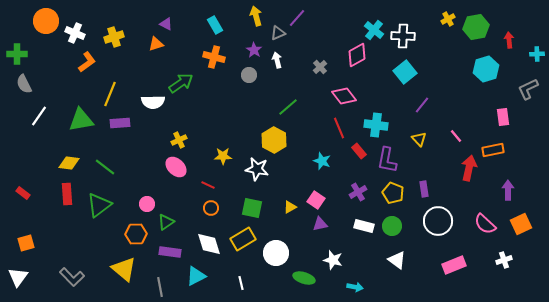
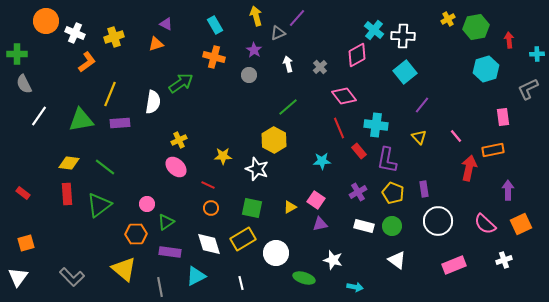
white arrow at (277, 60): moved 11 px right, 4 px down
white semicircle at (153, 102): rotated 80 degrees counterclockwise
yellow triangle at (419, 139): moved 2 px up
cyan star at (322, 161): rotated 24 degrees counterclockwise
white star at (257, 169): rotated 10 degrees clockwise
